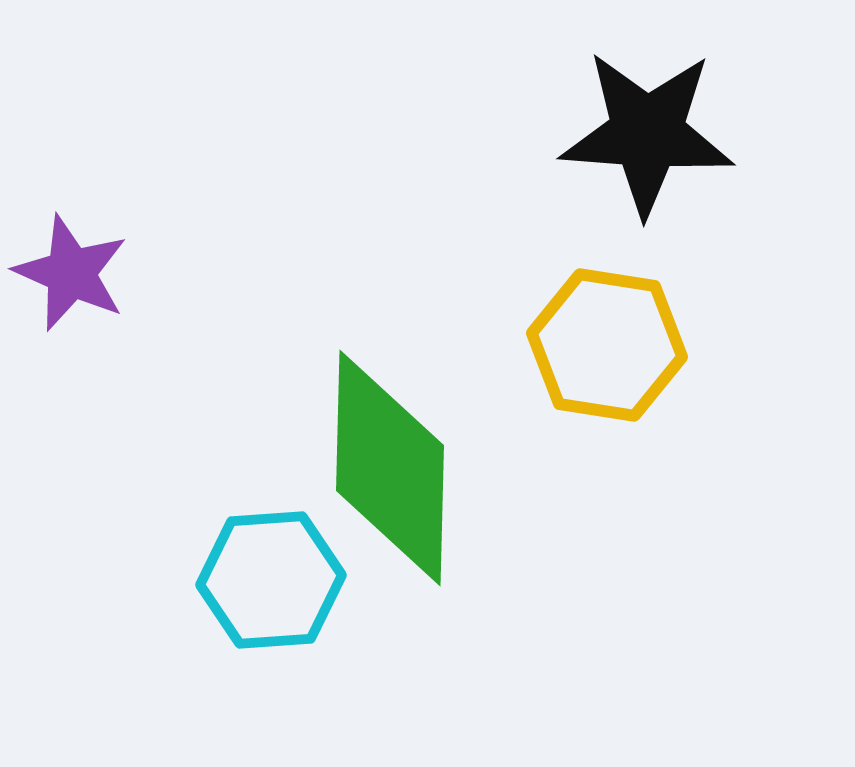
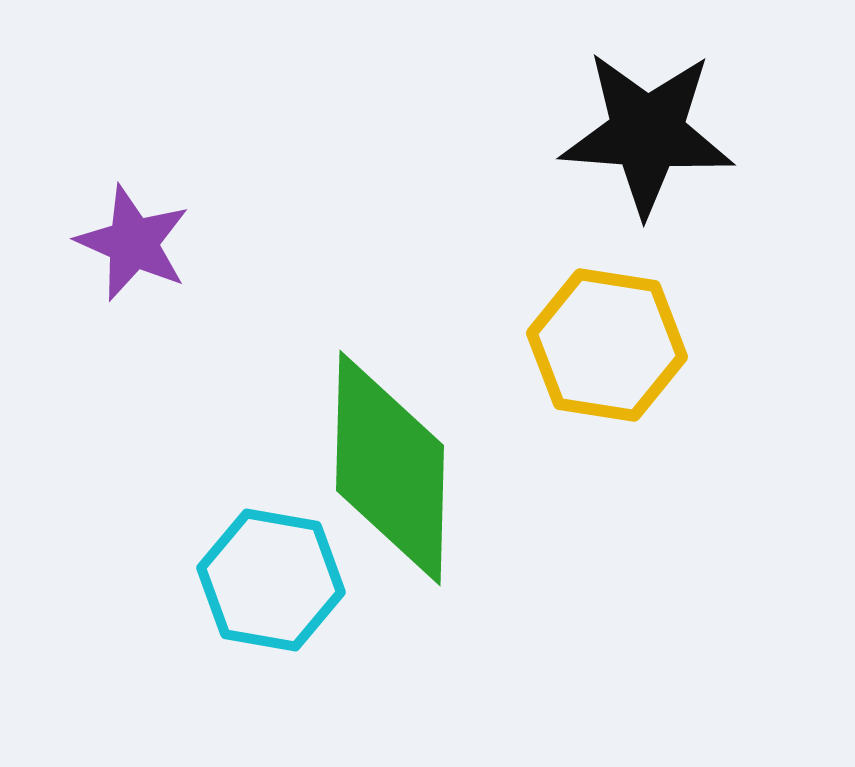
purple star: moved 62 px right, 30 px up
cyan hexagon: rotated 14 degrees clockwise
